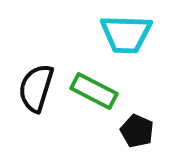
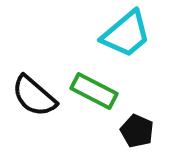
cyan trapezoid: rotated 42 degrees counterclockwise
black semicircle: moved 2 px left, 8 px down; rotated 66 degrees counterclockwise
